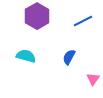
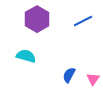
purple hexagon: moved 3 px down
blue semicircle: moved 18 px down
